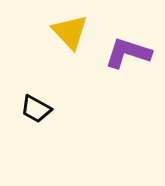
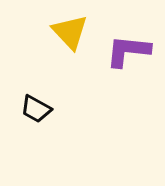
purple L-shape: moved 2 px up; rotated 12 degrees counterclockwise
